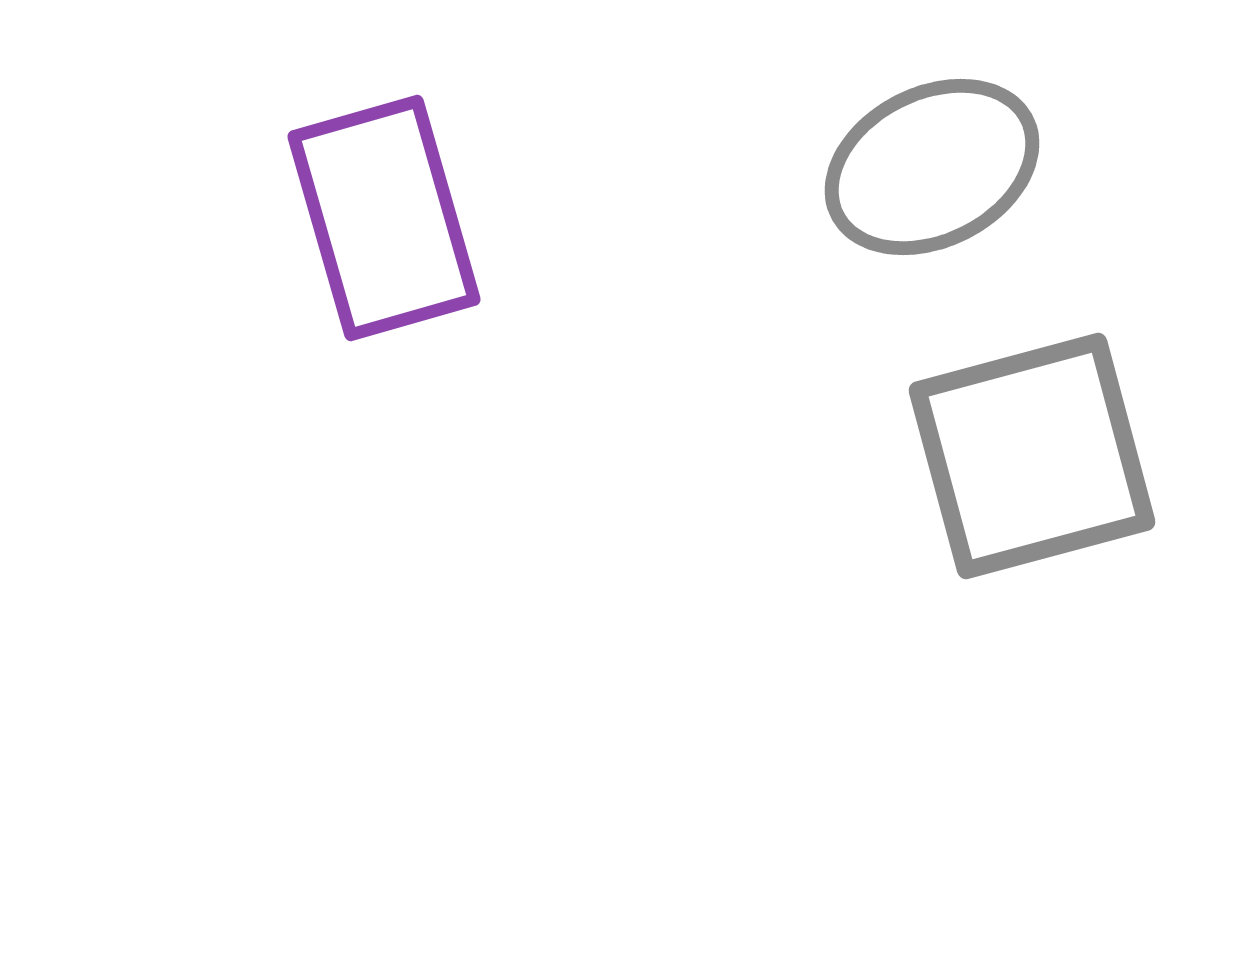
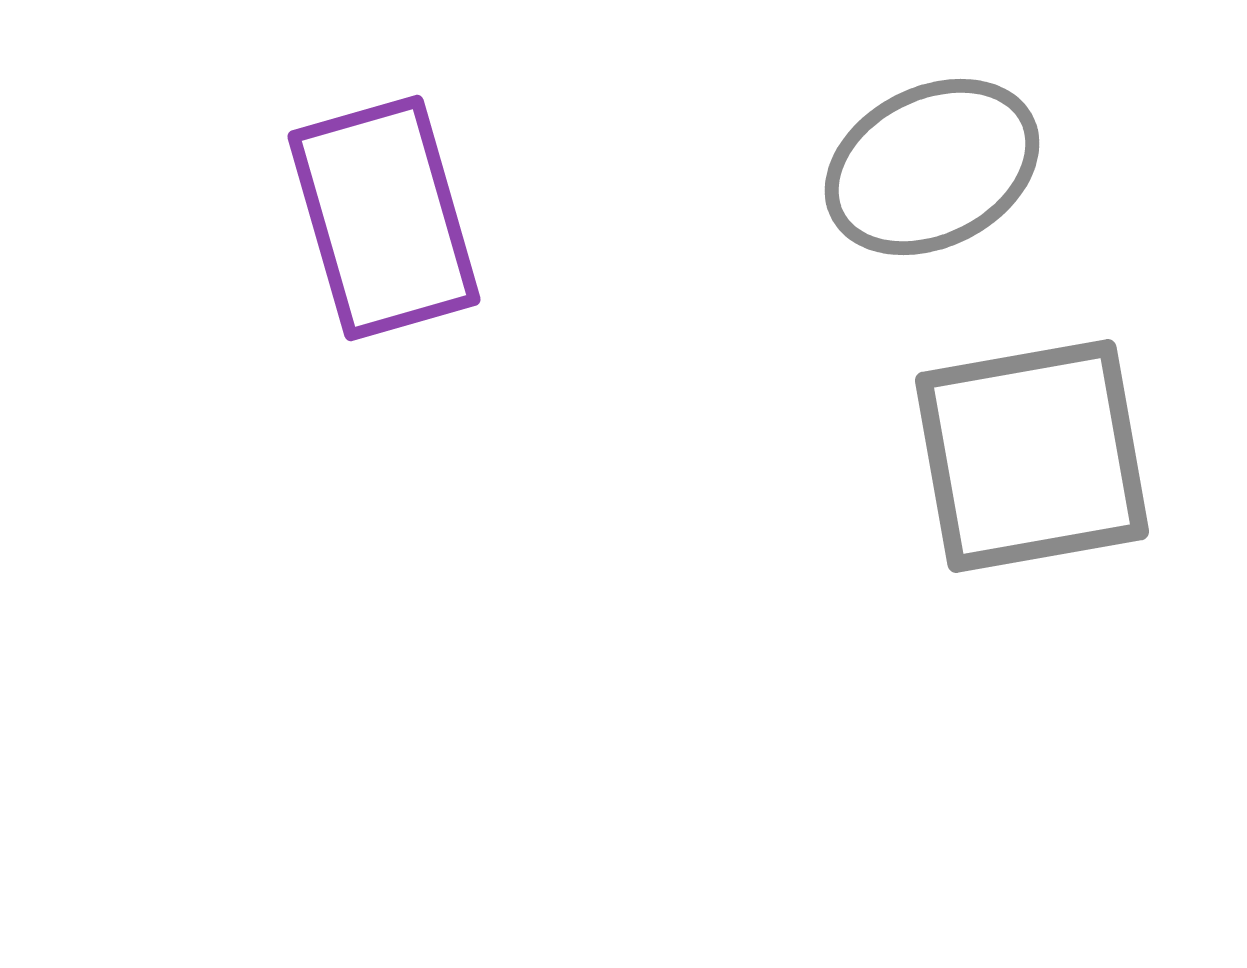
gray square: rotated 5 degrees clockwise
